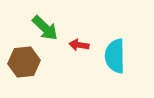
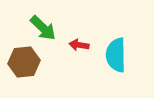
green arrow: moved 2 px left
cyan semicircle: moved 1 px right, 1 px up
